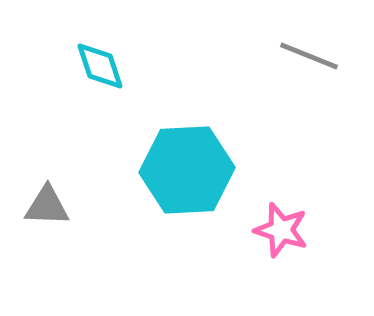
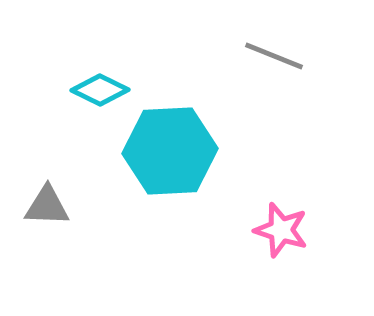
gray line: moved 35 px left
cyan diamond: moved 24 px down; rotated 46 degrees counterclockwise
cyan hexagon: moved 17 px left, 19 px up
